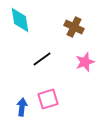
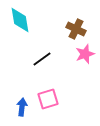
brown cross: moved 2 px right, 2 px down
pink star: moved 8 px up
